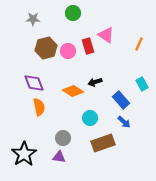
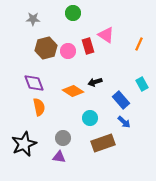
black star: moved 10 px up; rotated 10 degrees clockwise
